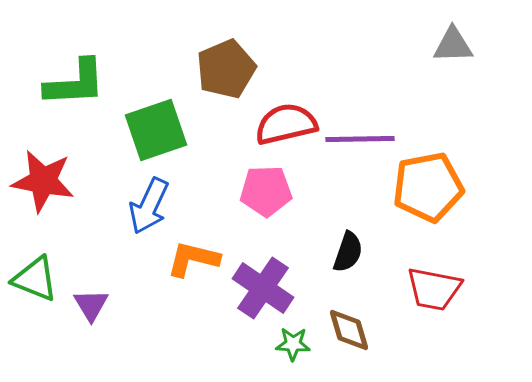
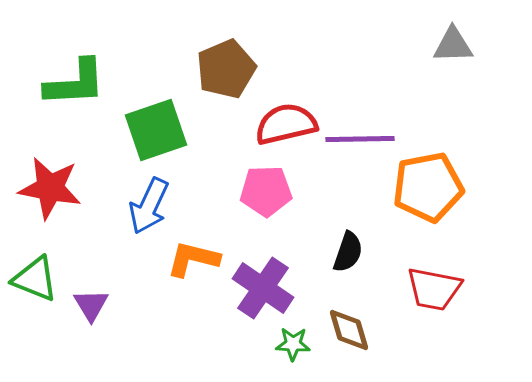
red star: moved 7 px right, 7 px down
